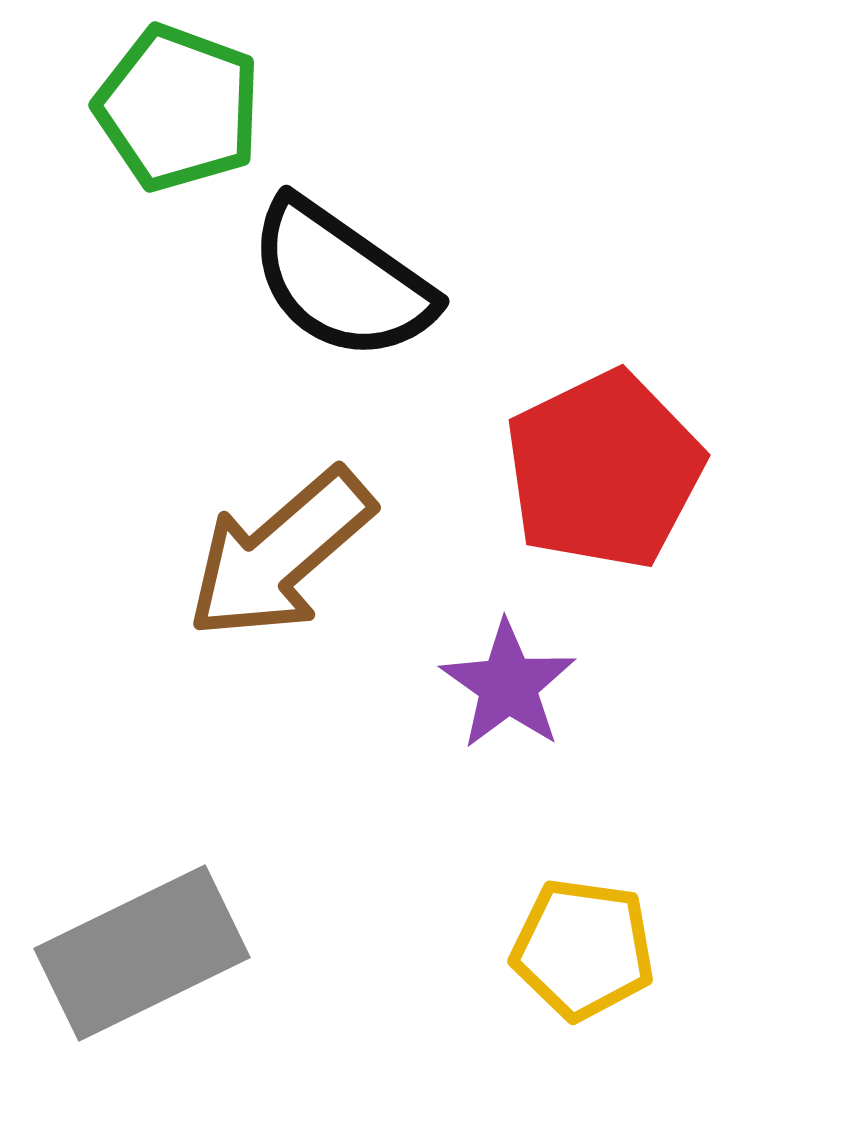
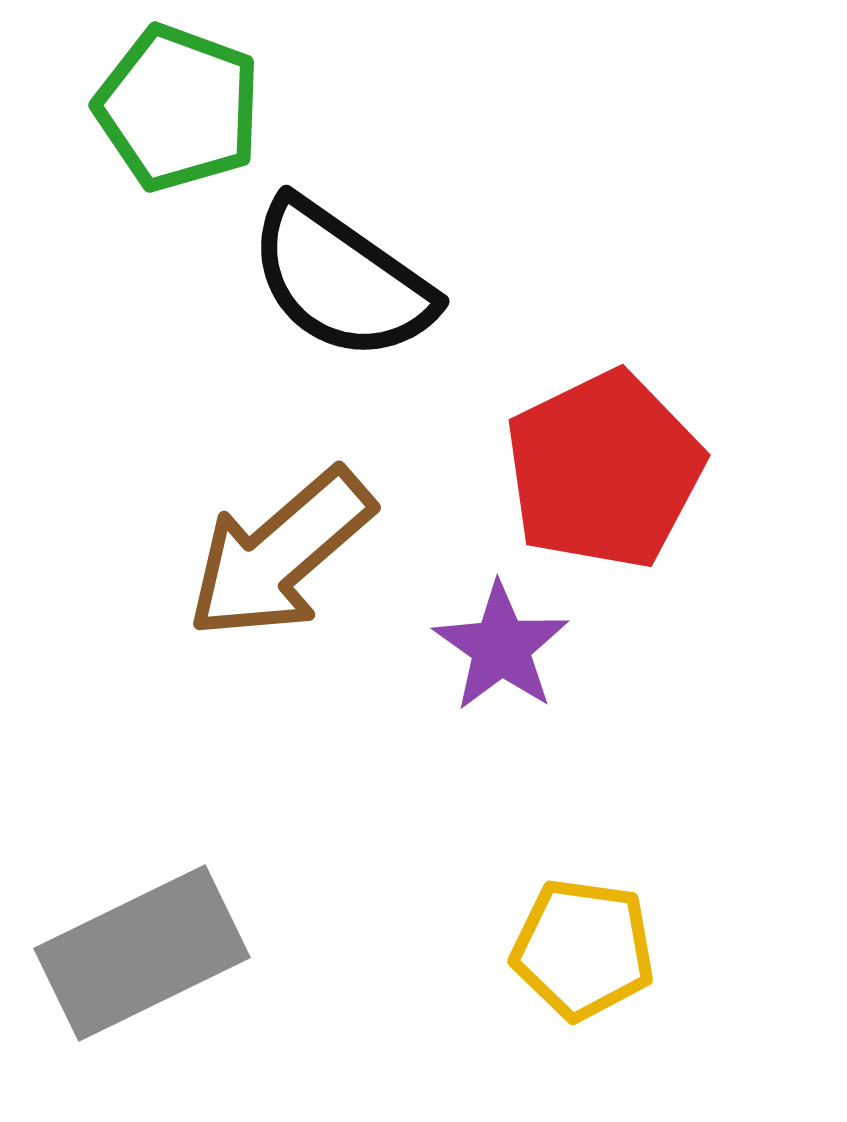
purple star: moved 7 px left, 38 px up
